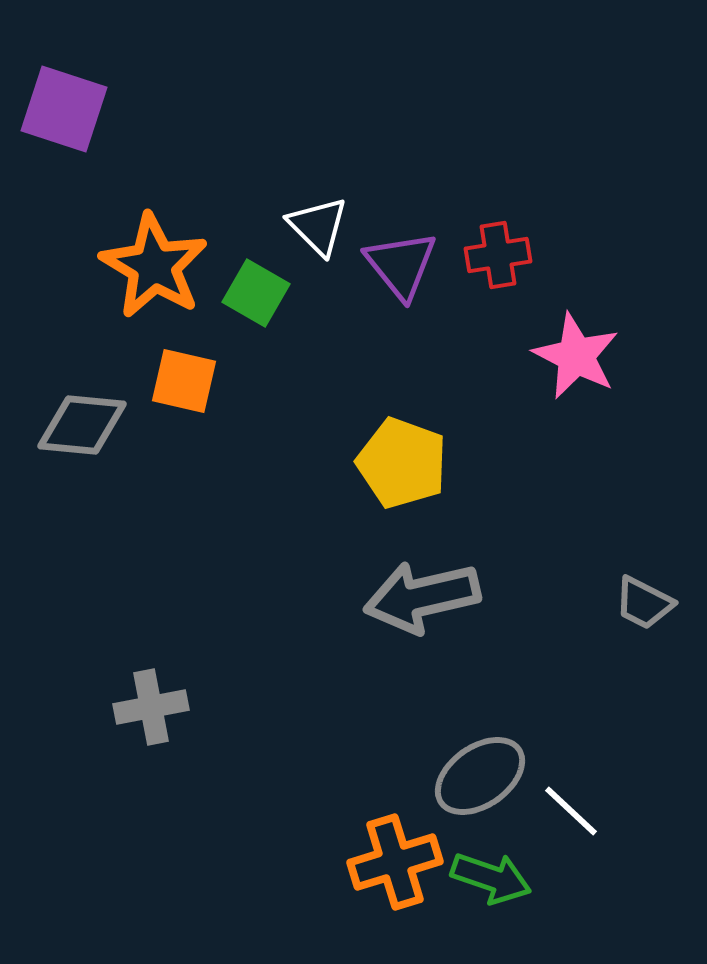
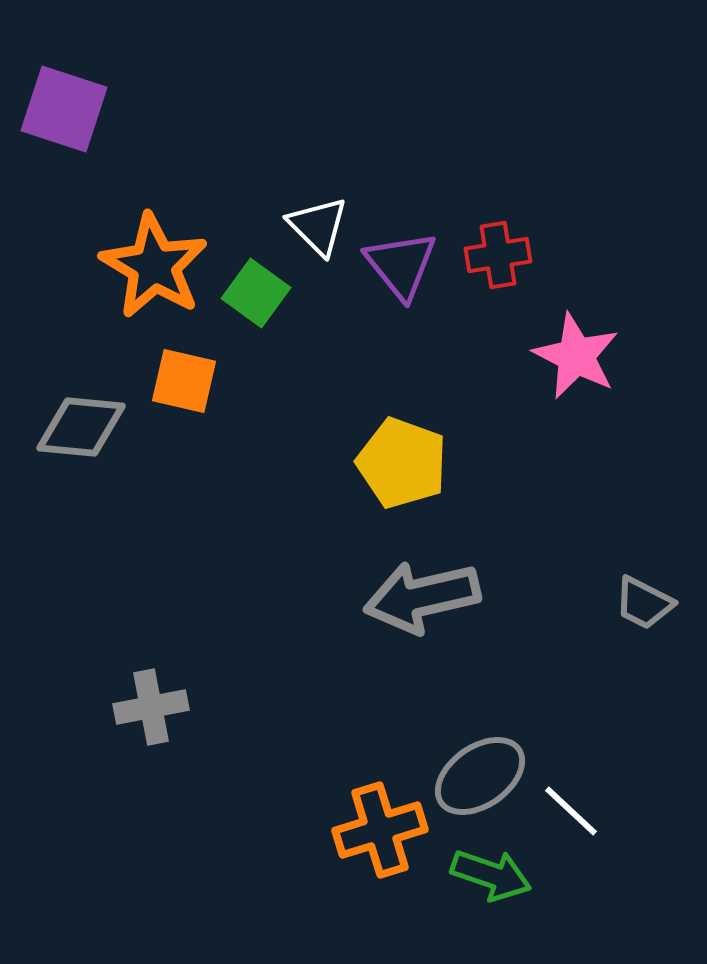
green square: rotated 6 degrees clockwise
gray diamond: moved 1 px left, 2 px down
orange cross: moved 15 px left, 32 px up
green arrow: moved 3 px up
